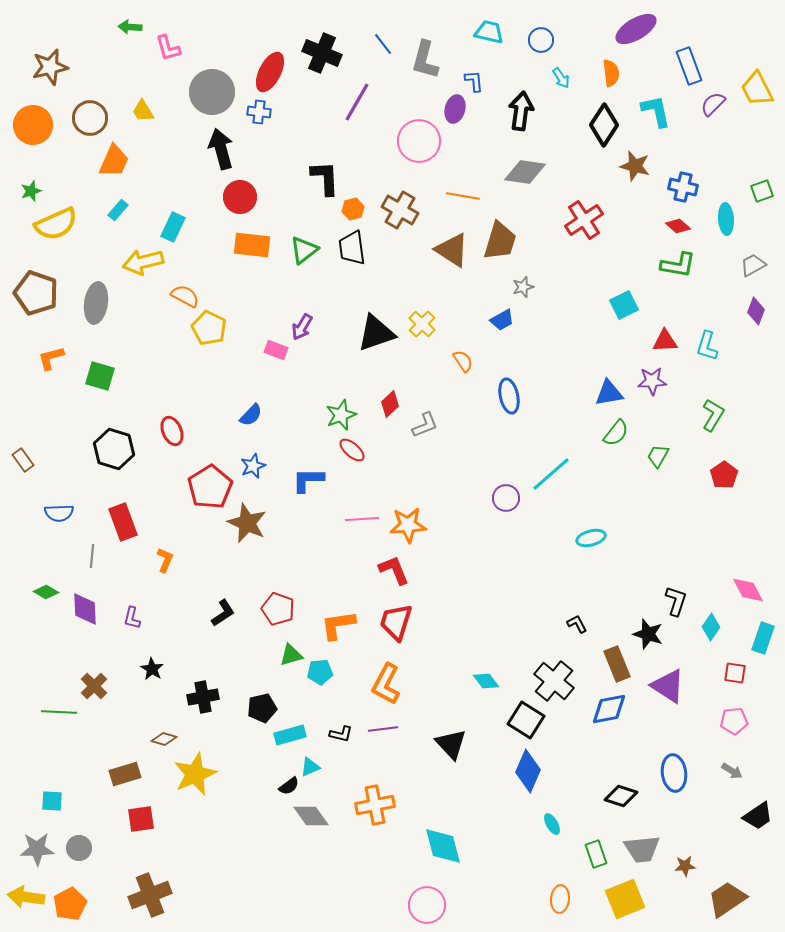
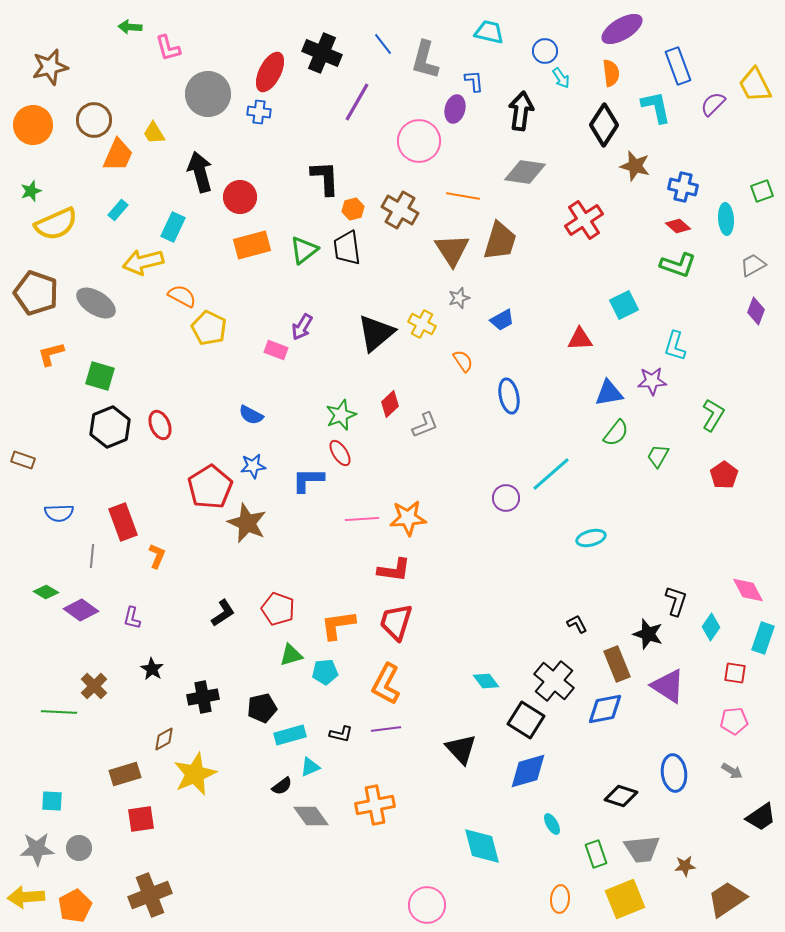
purple ellipse at (636, 29): moved 14 px left
blue circle at (541, 40): moved 4 px right, 11 px down
blue rectangle at (689, 66): moved 11 px left
yellow trapezoid at (757, 89): moved 2 px left, 4 px up
gray circle at (212, 92): moved 4 px left, 2 px down
yellow trapezoid at (143, 111): moved 11 px right, 22 px down
cyan L-shape at (656, 111): moved 4 px up
brown circle at (90, 118): moved 4 px right, 2 px down
black arrow at (221, 149): moved 21 px left, 23 px down
orange trapezoid at (114, 161): moved 4 px right, 6 px up
orange rectangle at (252, 245): rotated 21 degrees counterclockwise
black trapezoid at (352, 248): moved 5 px left
brown triangle at (452, 250): rotated 24 degrees clockwise
green L-shape at (678, 265): rotated 9 degrees clockwise
gray star at (523, 287): moved 64 px left, 11 px down
orange semicircle at (185, 296): moved 3 px left
gray ellipse at (96, 303): rotated 66 degrees counterclockwise
yellow cross at (422, 324): rotated 16 degrees counterclockwise
black triangle at (376, 333): rotated 21 degrees counterclockwise
red triangle at (665, 341): moved 85 px left, 2 px up
cyan L-shape at (707, 346): moved 32 px left
orange L-shape at (51, 358): moved 4 px up
blue semicircle at (251, 415): rotated 75 degrees clockwise
red ellipse at (172, 431): moved 12 px left, 6 px up
black hexagon at (114, 449): moved 4 px left, 22 px up; rotated 21 degrees clockwise
red ellipse at (352, 450): moved 12 px left, 3 px down; rotated 16 degrees clockwise
brown rectangle at (23, 460): rotated 35 degrees counterclockwise
blue star at (253, 466): rotated 15 degrees clockwise
orange star at (408, 525): moved 7 px up
orange L-shape at (165, 560): moved 8 px left, 4 px up
red L-shape at (394, 570): rotated 120 degrees clockwise
purple diamond at (85, 609): moved 4 px left, 1 px down; rotated 52 degrees counterclockwise
cyan pentagon at (320, 672): moved 5 px right
blue diamond at (609, 709): moved 4 px left
purple line at (383, 729): moved 3 px right
brown diamond at (164, 739): rotated 45 degrees counterclockwise
black triangle at (451, 744): moved 10 px right, 5 px down
blue diamond at (528, 771): rotated 51 degrees clockwise
black semicircle at (289, 786): moved 7 px left
black trapezoid at (758, 816): moved 3 px right, 1 px down
cyan diamond at (443, 846): moved 39 px right
yellow arrow at (26, 897): rotated 12 degrees counterclockwise
orange pentagon at (70, 904): moved 5 px right, 2 px down
